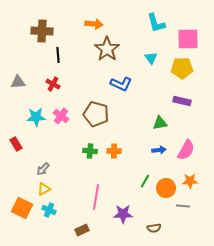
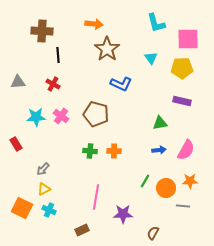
brown semicircle: moved 1 px left, 5 px down; rotated 128 degrees clockwise
